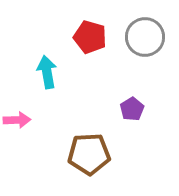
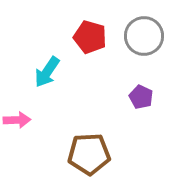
gray circle: moved 1 px left, 1 px up
cyan arrow: rotated 136 degrees counterclockwise
purple pentagon: moved 9 px right, 12 px up; rotated 15 degrees counterclockwise
